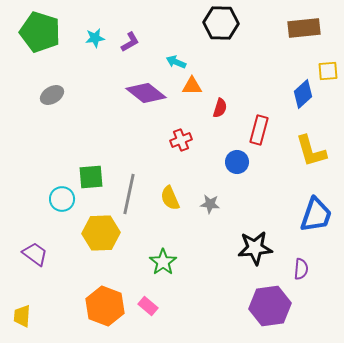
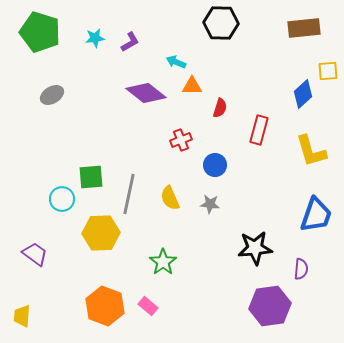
blue circle: moved 22 px left, 3 px down
